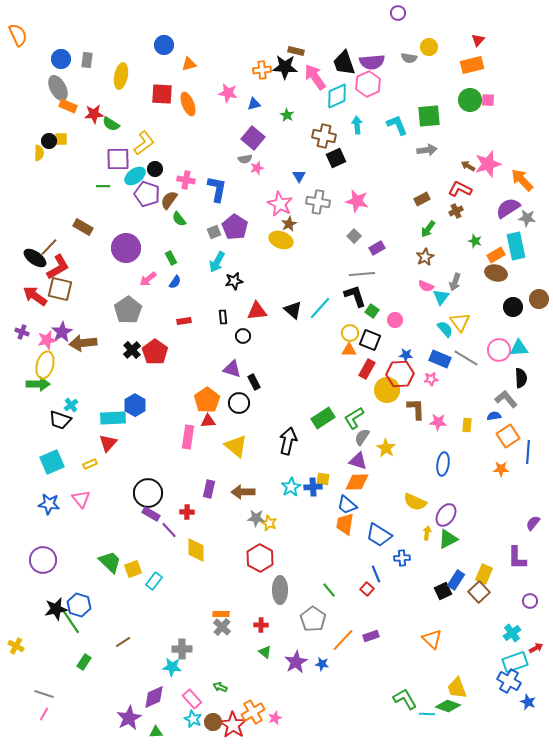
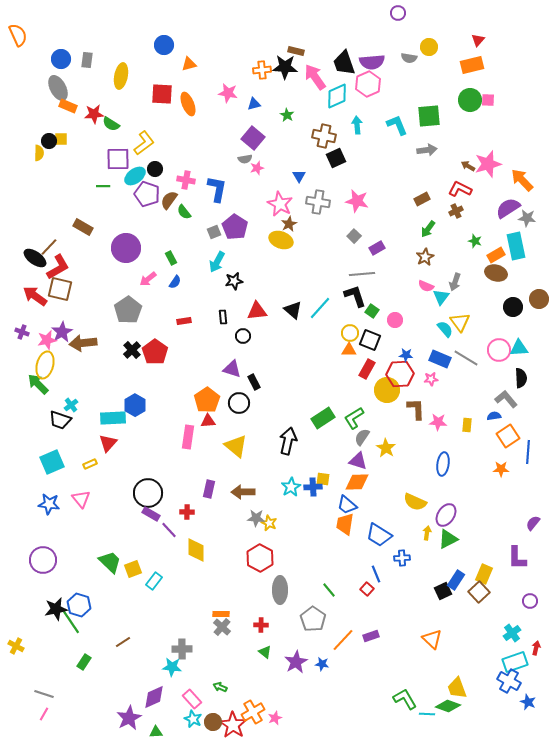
green semicircle at (179, 219): moved 5 px right, 7 px up
green arrow at (38, 384): rotated 135 degrees counterclockwise
red arrow at (536, 648): rotated 48 degrees counterclockwise
